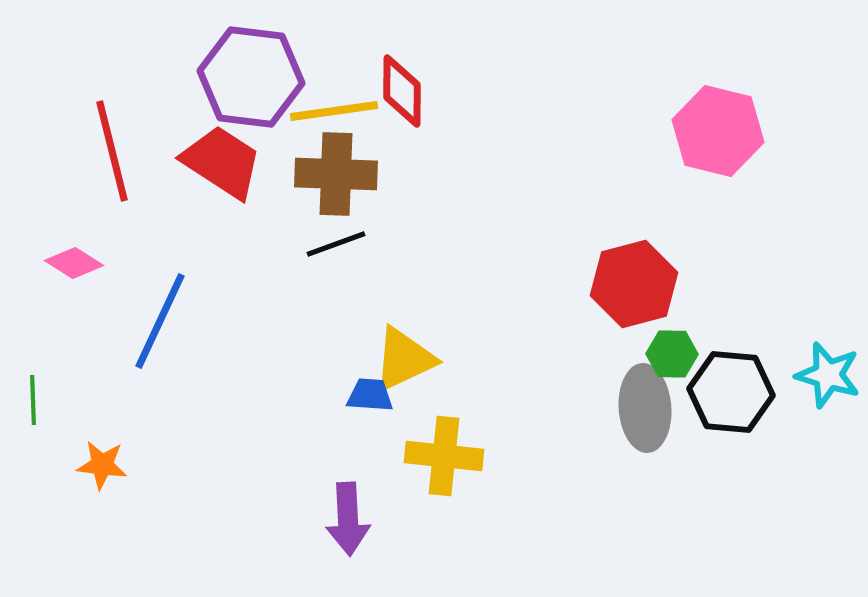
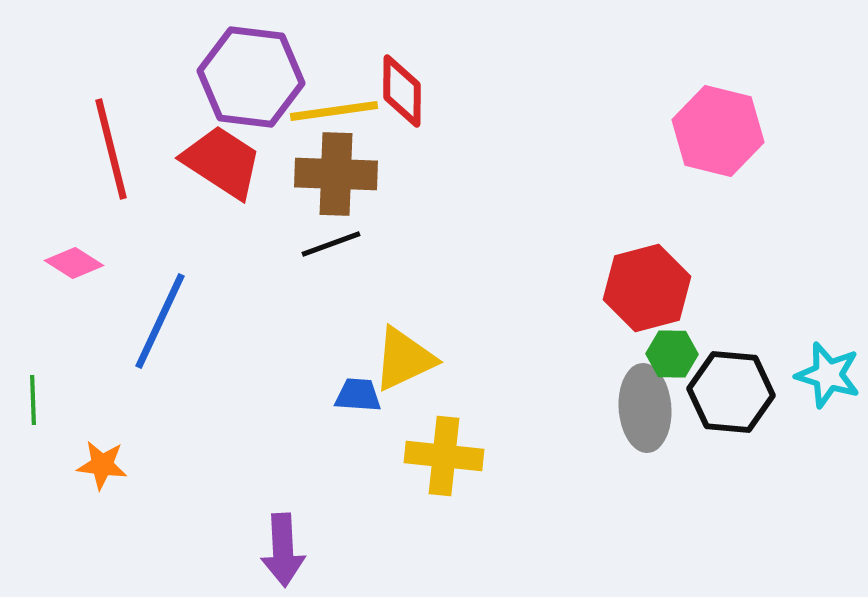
red line: moved 1 px left, 2 px up
black line: moved 5 px left
red hexagon: moved 13 px right, 4 px down
blue trapezoid: moved 12 px left
purple arrow: moved 65 px left, 31 px down
